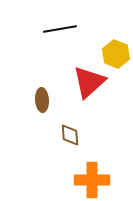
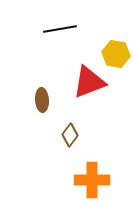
yellow hexagon: rotated 12 degrees counterclockwise
red triangle: rotated 21 degrees clockwise
brown diamond: rotated 40 degrees clockwise
